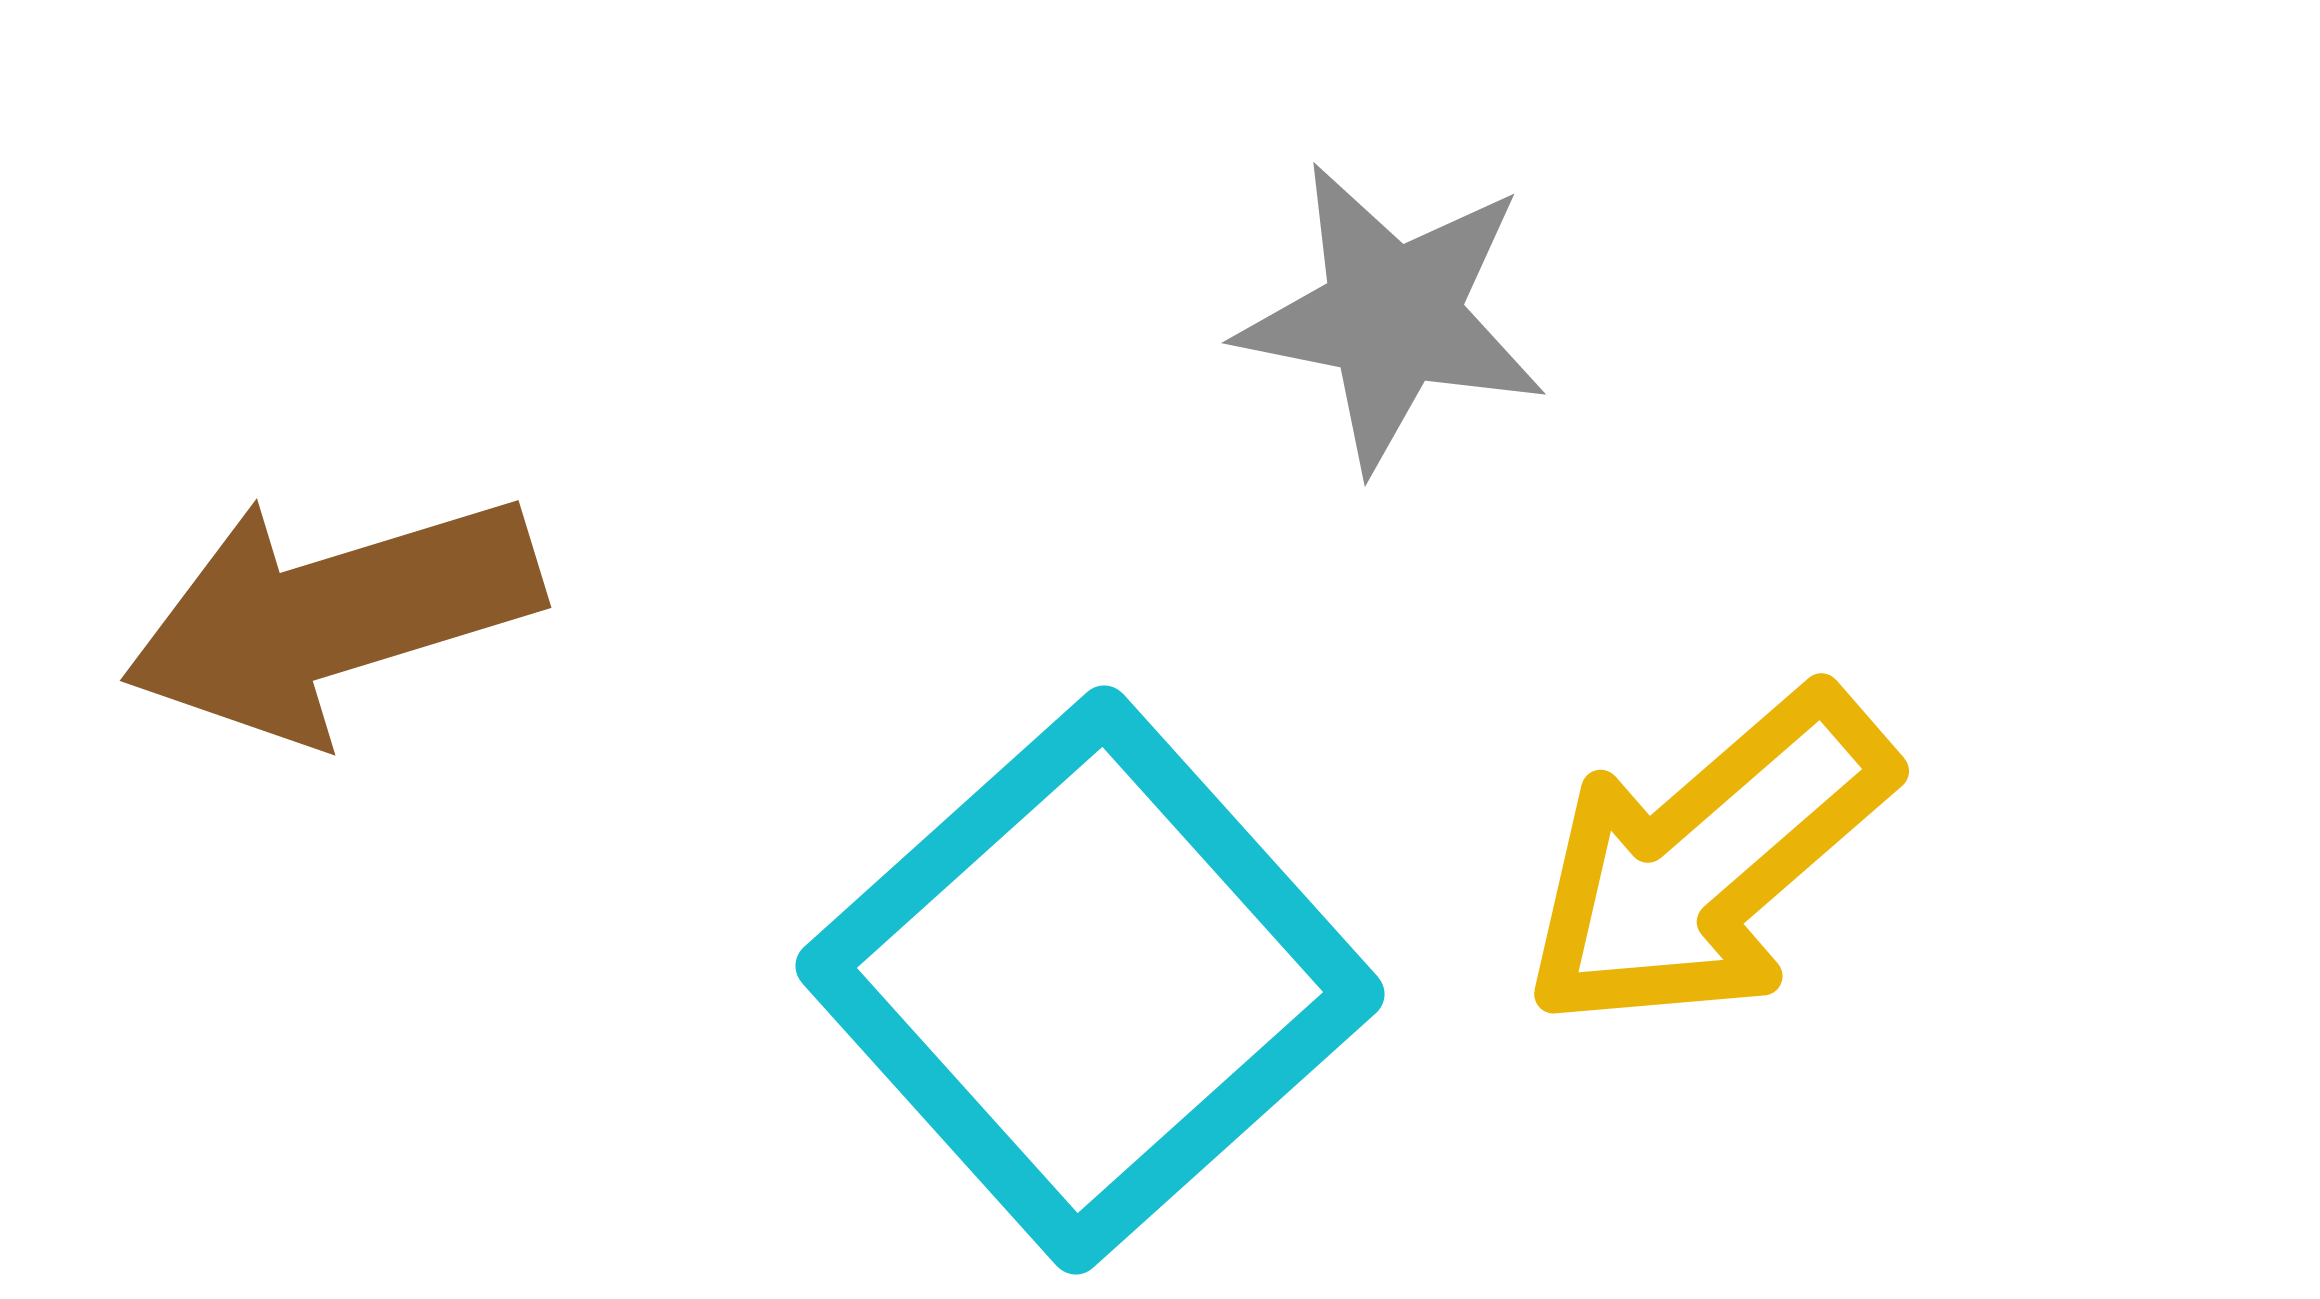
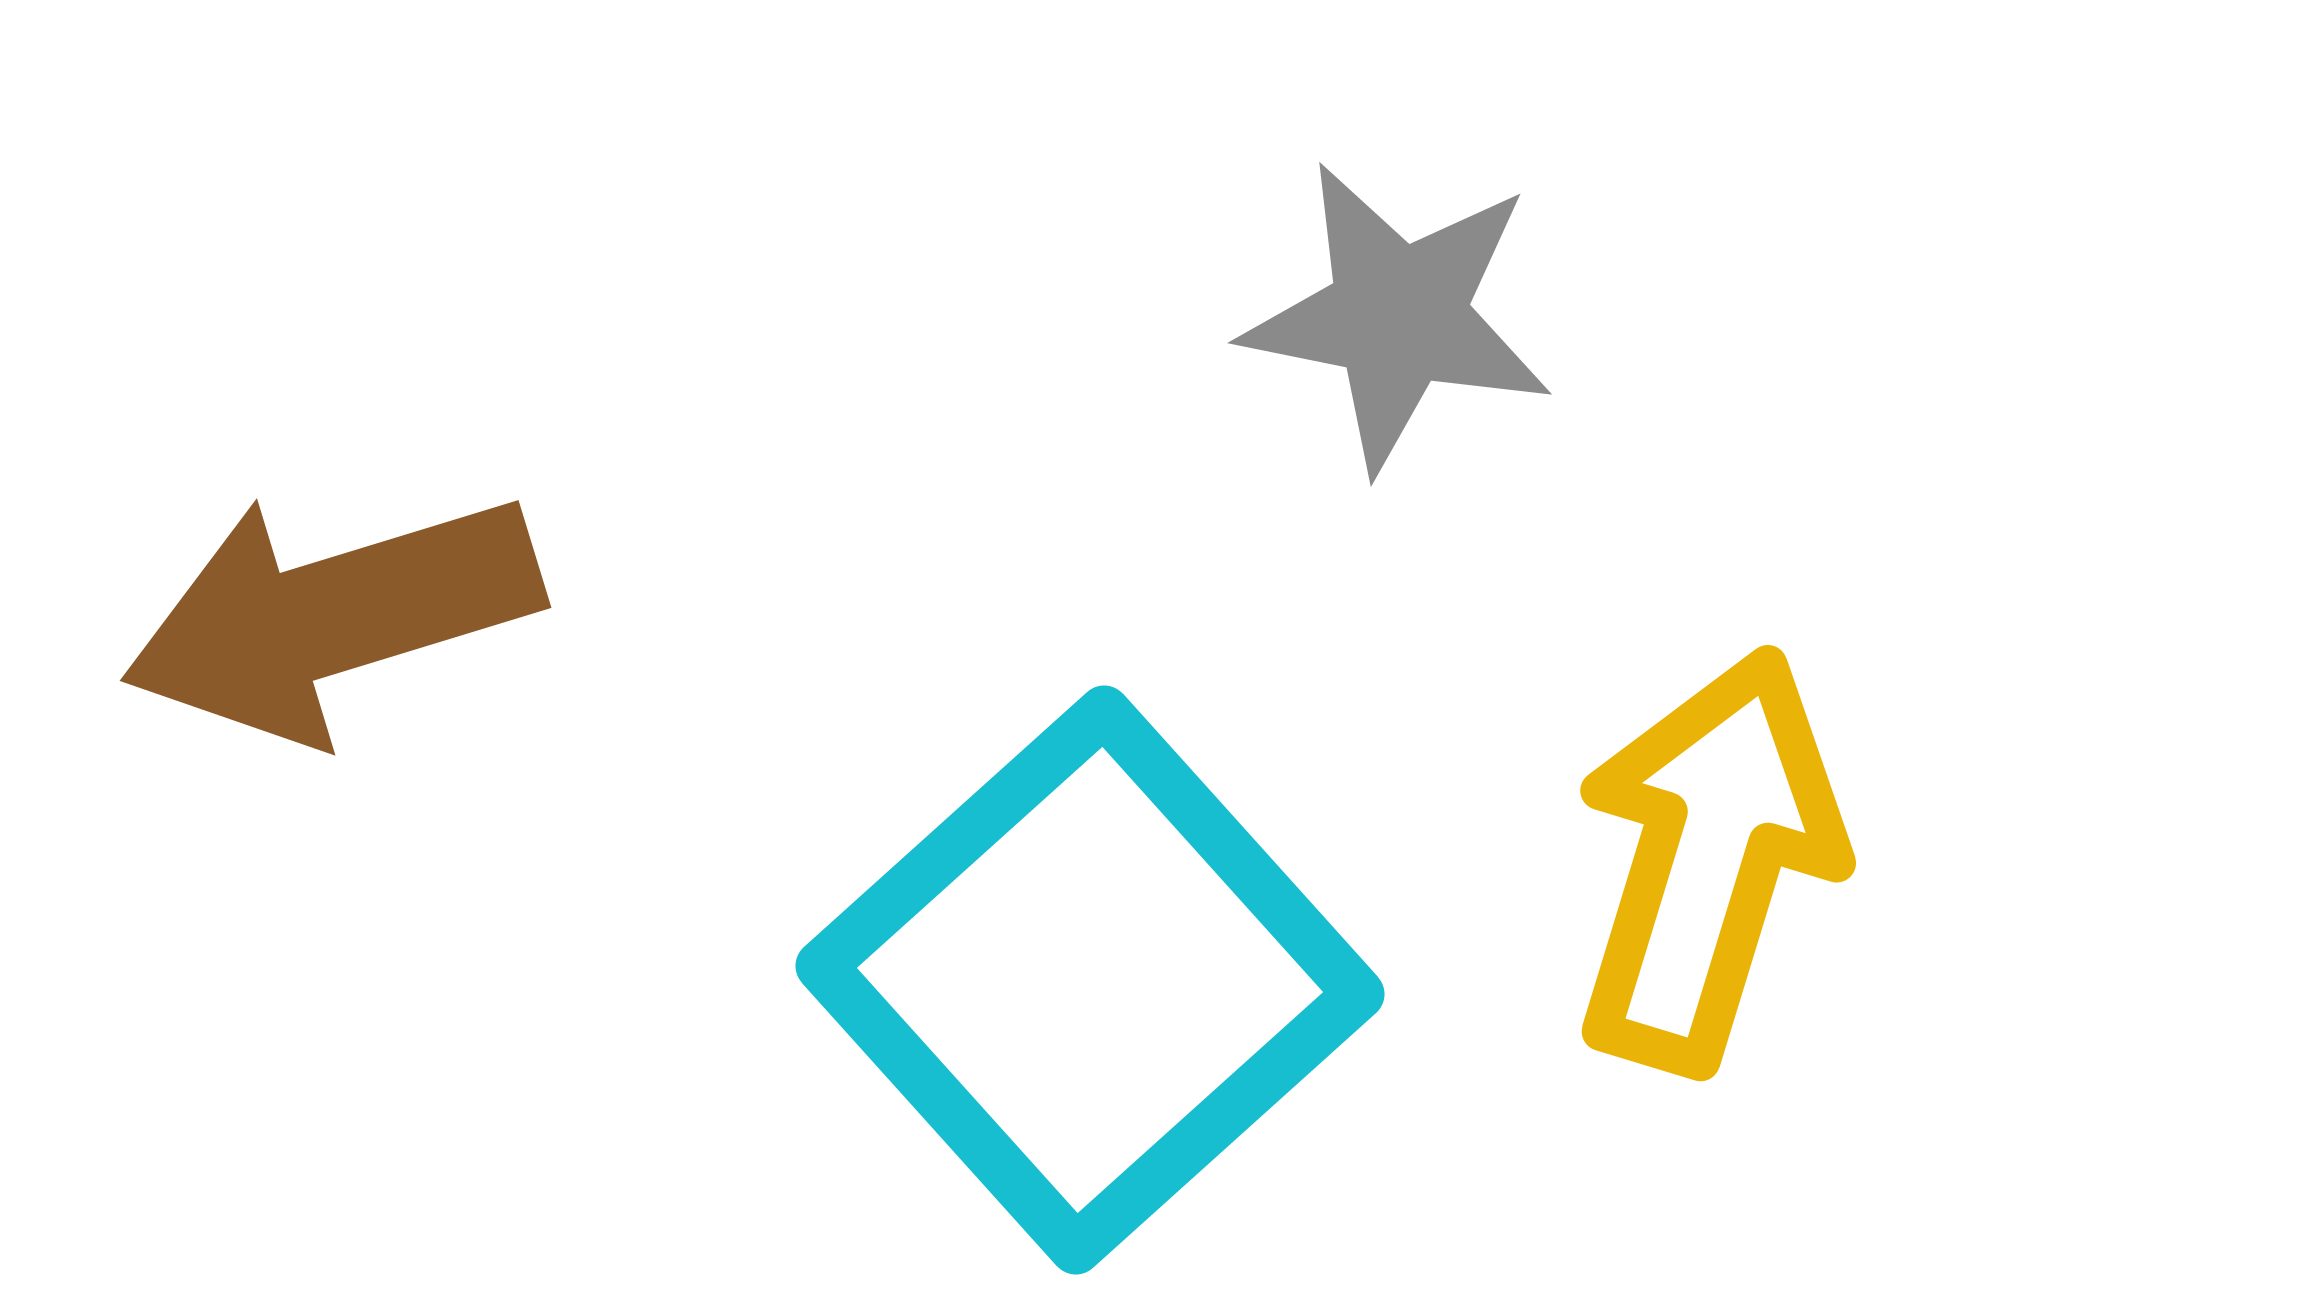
gray star: moved 6 px right
yellow arrow: rotated 148 degrees clockwise
